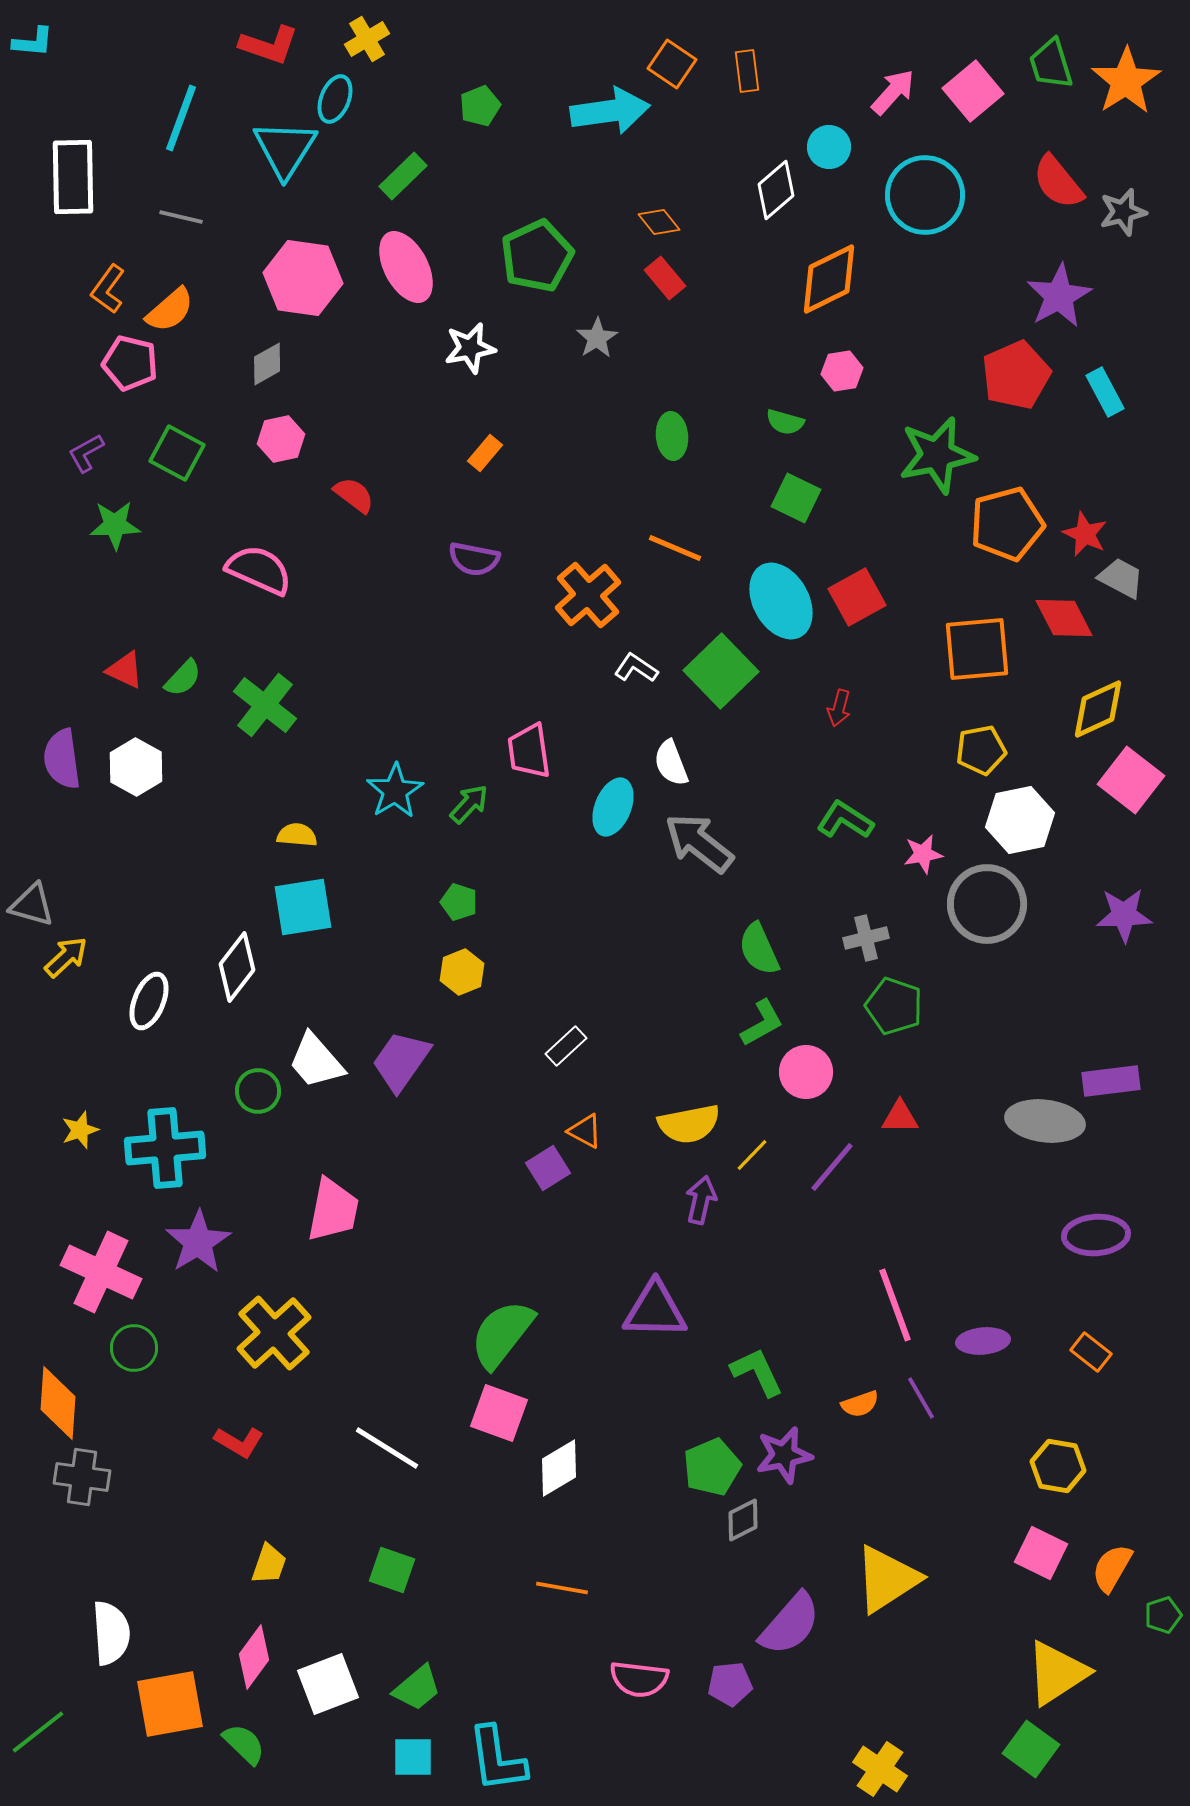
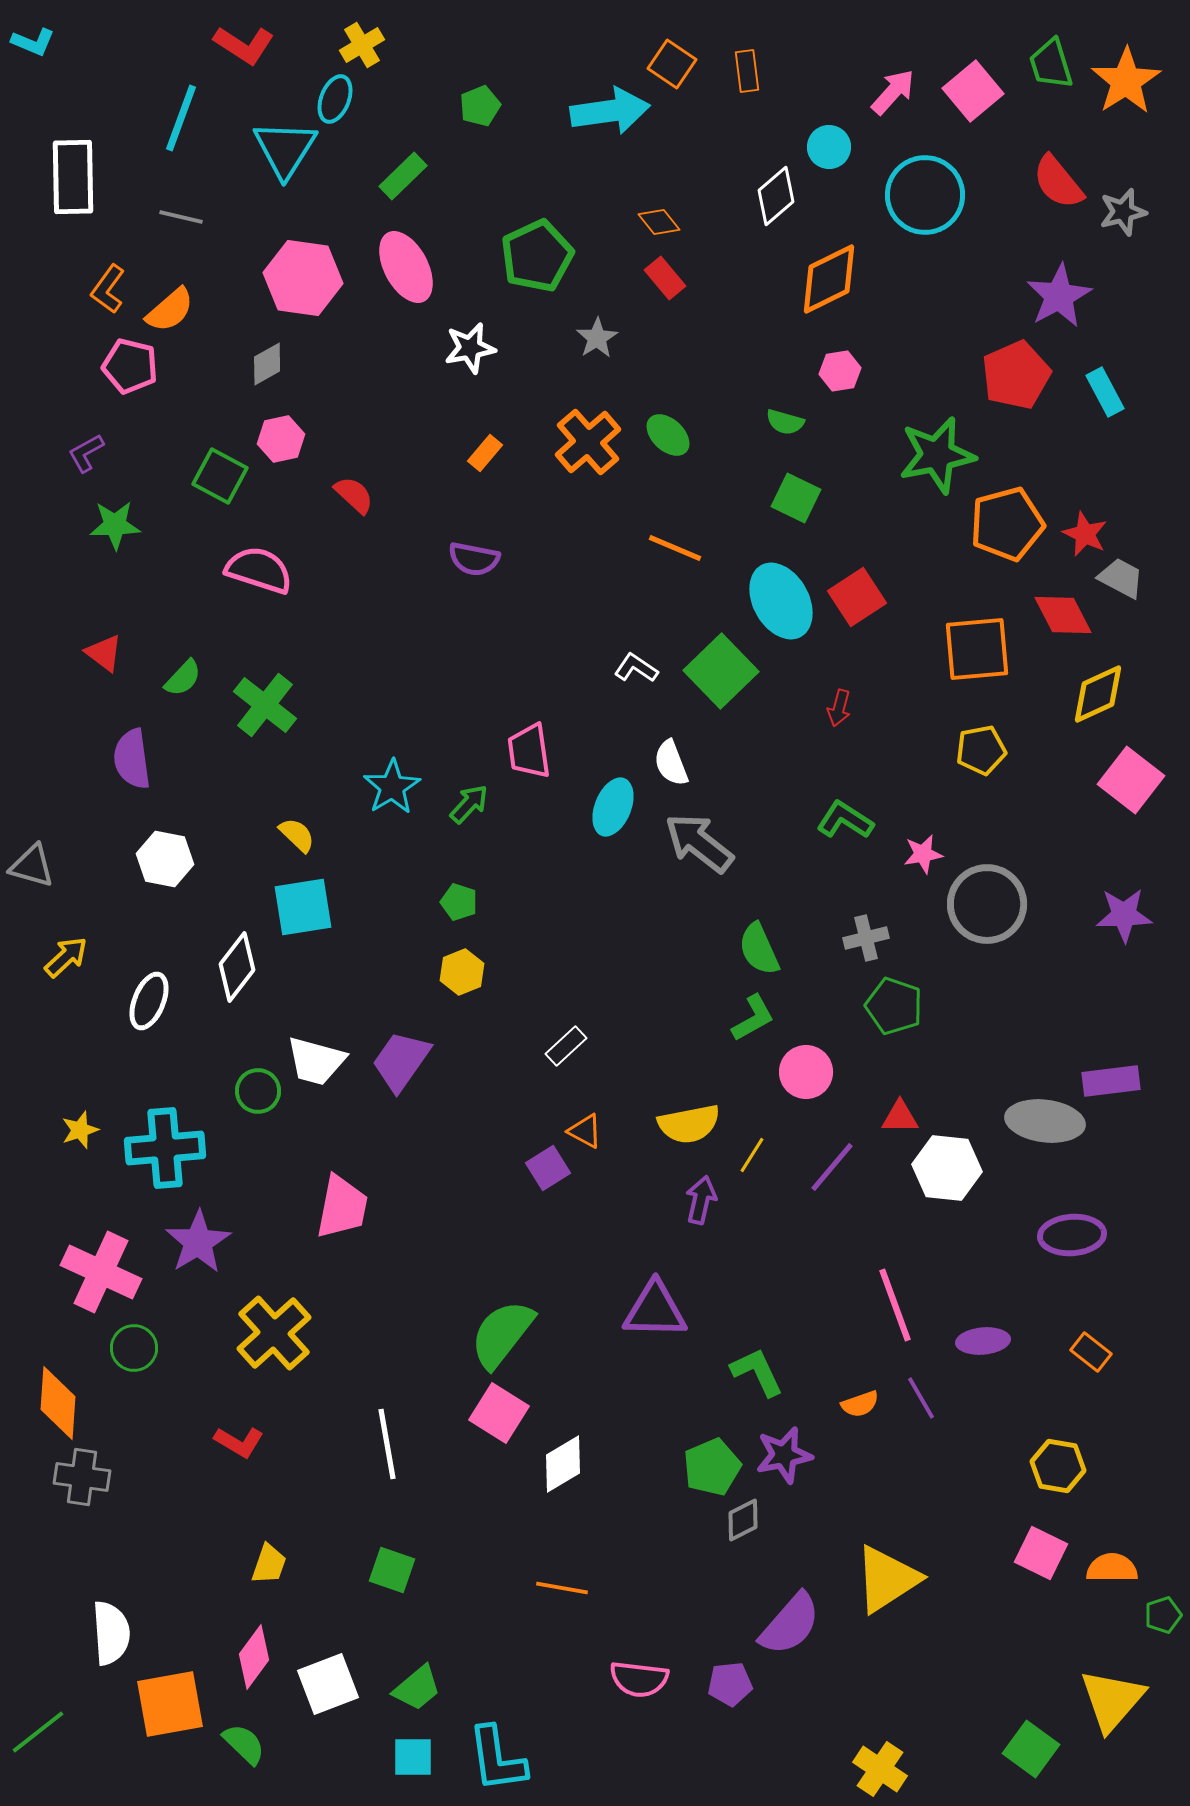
yellow cross at (367, 39): moved 5 px left, 6 px down
cyan L-shape at (33, 42): rotated 18 degrees clockwise
red L-shape at (269, 45): moved 25 px left; rotated 14 degrees clockwise
white diamond at (776, 190): moved 6 px down
pink pentagon at (130, 363): moved 3 px down
pink hexagon at (842, 371): moved 2 px left
green ellipse at (672, 436): moved 4 px left, 1 px up; rotated 42 degrees counterclockwise
green square at (177, 453): moved 43 px right, 23 px down
red semicircle at (354, 495): rotated 6 degrees clockwise
pink semicircle at (259, 570): rotated 6 degrees counterclockwise
orange cross at (588, 595): moved 153 px up
red square at (857, 597): rotated 4 degrees counterclockwise
red diamond at (1064, 618): moved 1 px left, 3 px up
red triangle at (125, 670): moved 21 px left, 17 px up; rotated 12 degrees clockwise
yellow diamond at (1098, 709): moved 15 px up
purple semicircle at (62, 759): moved 70 px right
white hexagon at (136, 767): moved 29 px right, 92 px down; rotated 18 degrees counterclockwise
cyan star at (395, 791): moved 3 px left, 4 px up
white hexagon at (1020, 820): moved 73 px left, 348 px down; rotated 18 degrees clockwise
yellow semicircle at (297, 835): rotated 39 degrees clockwise
gray triangle at (32, 905): moved 39 px up
green L-shape at (762, 1023): moved 9 px left, 5 px up
white trapezoid at (316, 1061): rotated 34 degrees counterclockwise
yellow line at (752, 1155): rotated 12 degrees counterclockwise
pink trapezoid at (333, 1210): moved 9 px right, 3 px up
purple ellipse at (1096, 1235): moved 24 px left
pink square at (499, 1413): rotated 12 degrees clockwise
white line at (387, 1448): moved 4 px up; rotated 48 degrees clockwise
white diamond at (559, 1468): moved 4 px right, 4 px up
orange semicircle at (1112, 1568): rotated 60 degrees clockwise
yellow triangle at (1057, 1673): moved 55 px right, 27 px down; rotated 16 degrees counterclockwise
